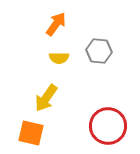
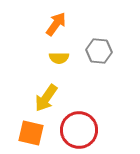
red circle: moved 29 px left, 4 px down
